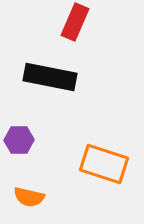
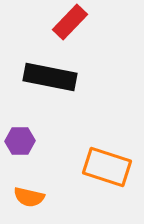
red rectangle: moved 5 px left; rotated 21 degrees clockwise
purple hexagon: moved 1 px right, 1 px down
orange rectangle: moved 3 px right, 3 px down
